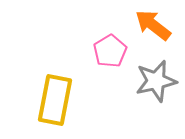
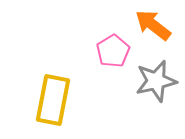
pink pentagon: moved 3 px right
yellow rectangle: moved 2 px left
